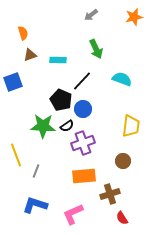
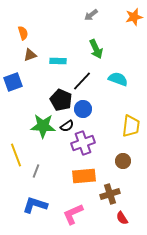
cyan rectangle: moved 1 px down
cyan semicircle: moved 4 px left
